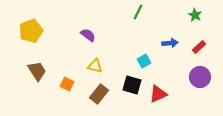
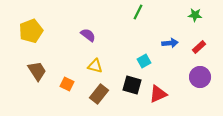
green star: rotated 24 degrees counterclockwise
